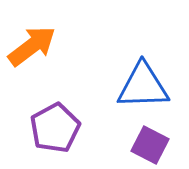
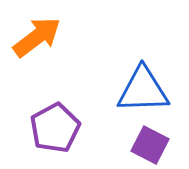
orange arrow: moved 5 px right, 9 px up
blue triangle: moved 4 px down
